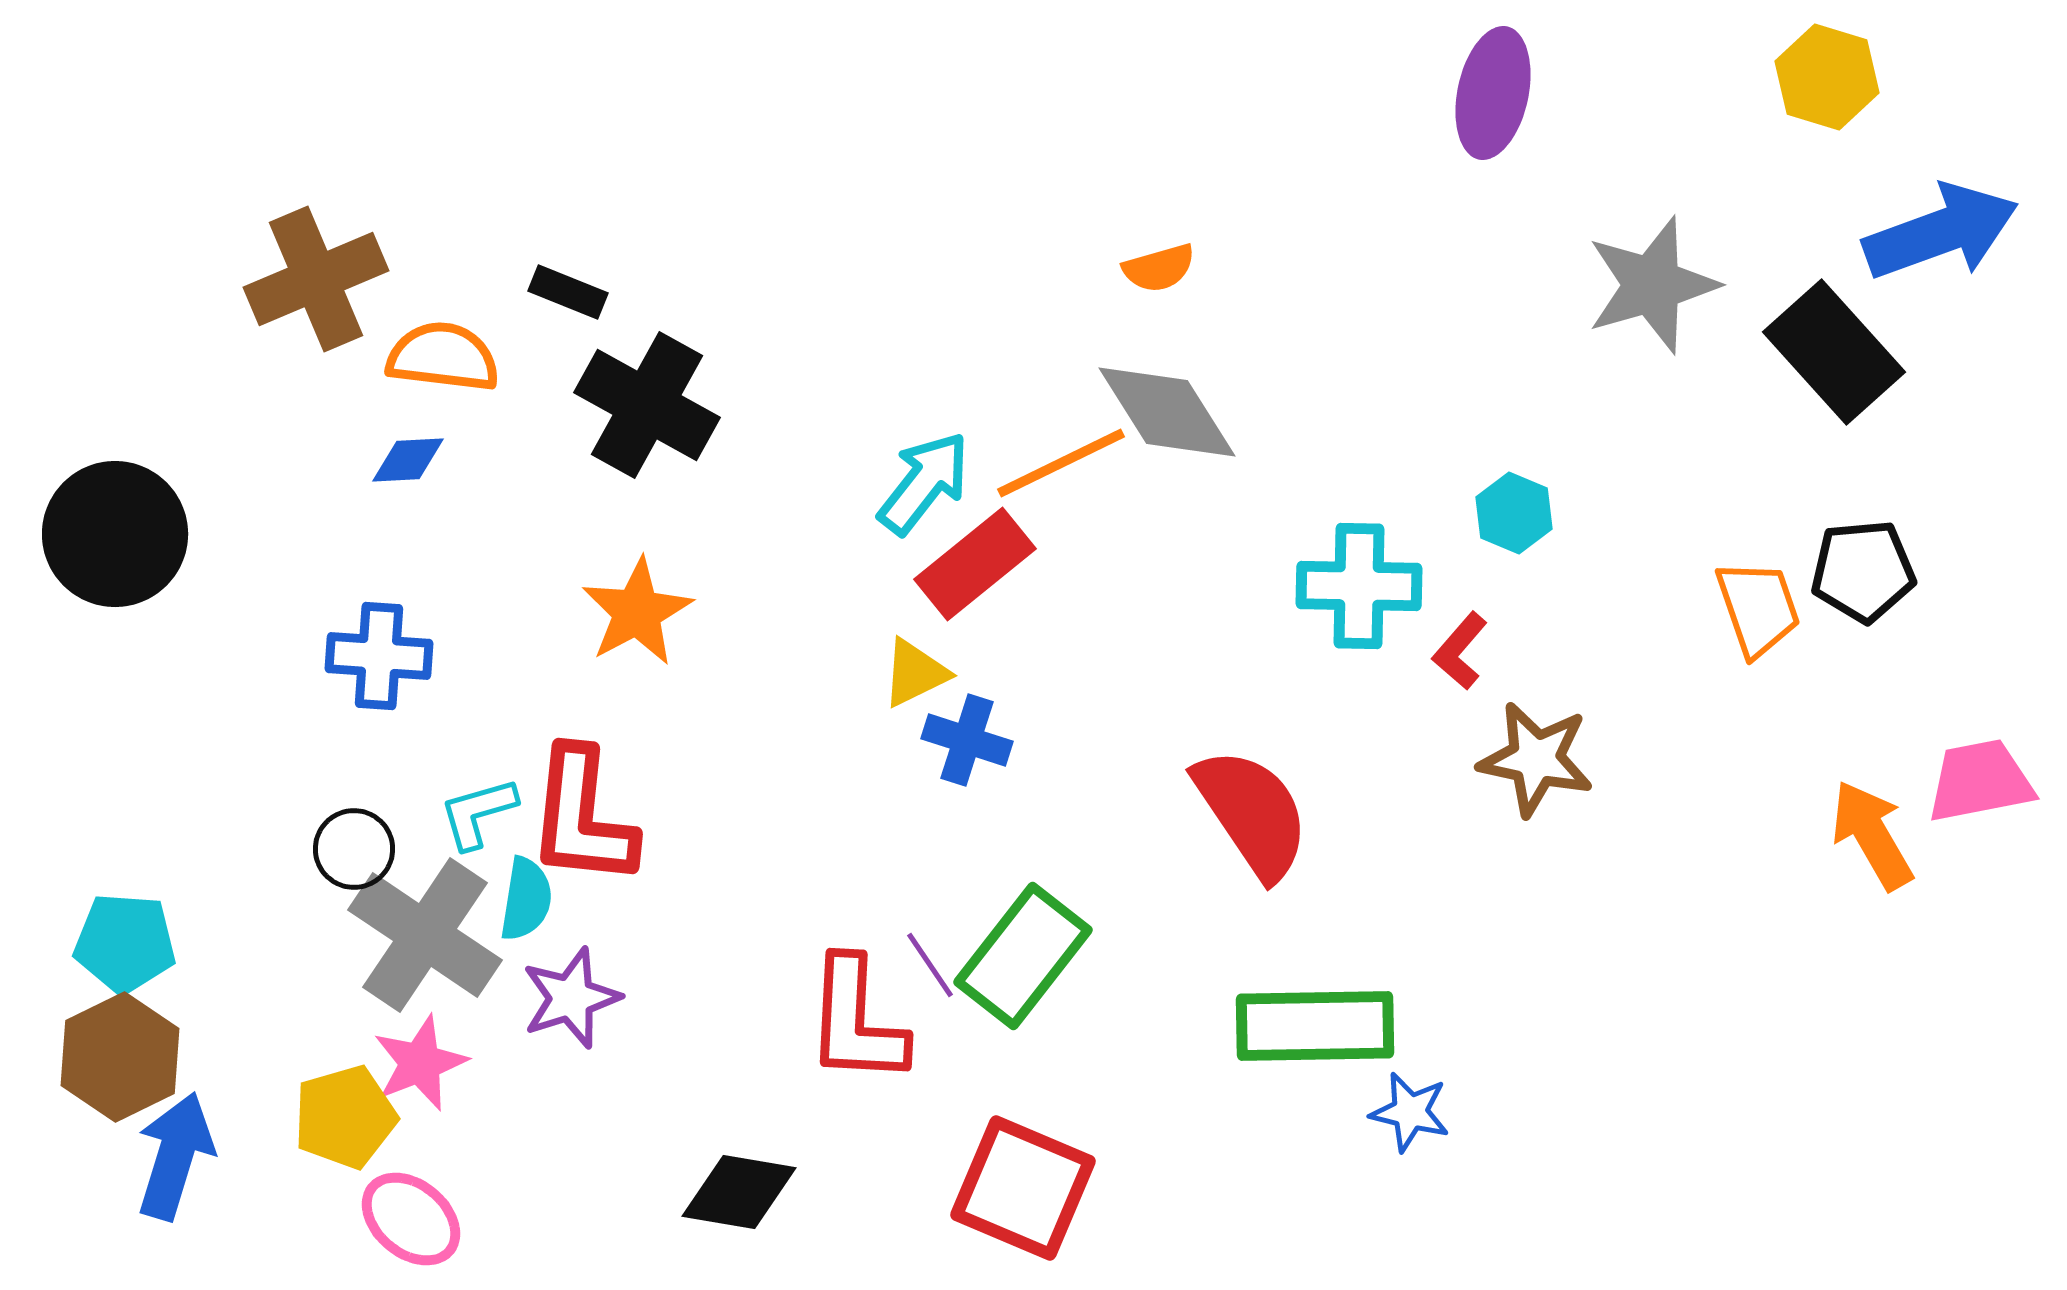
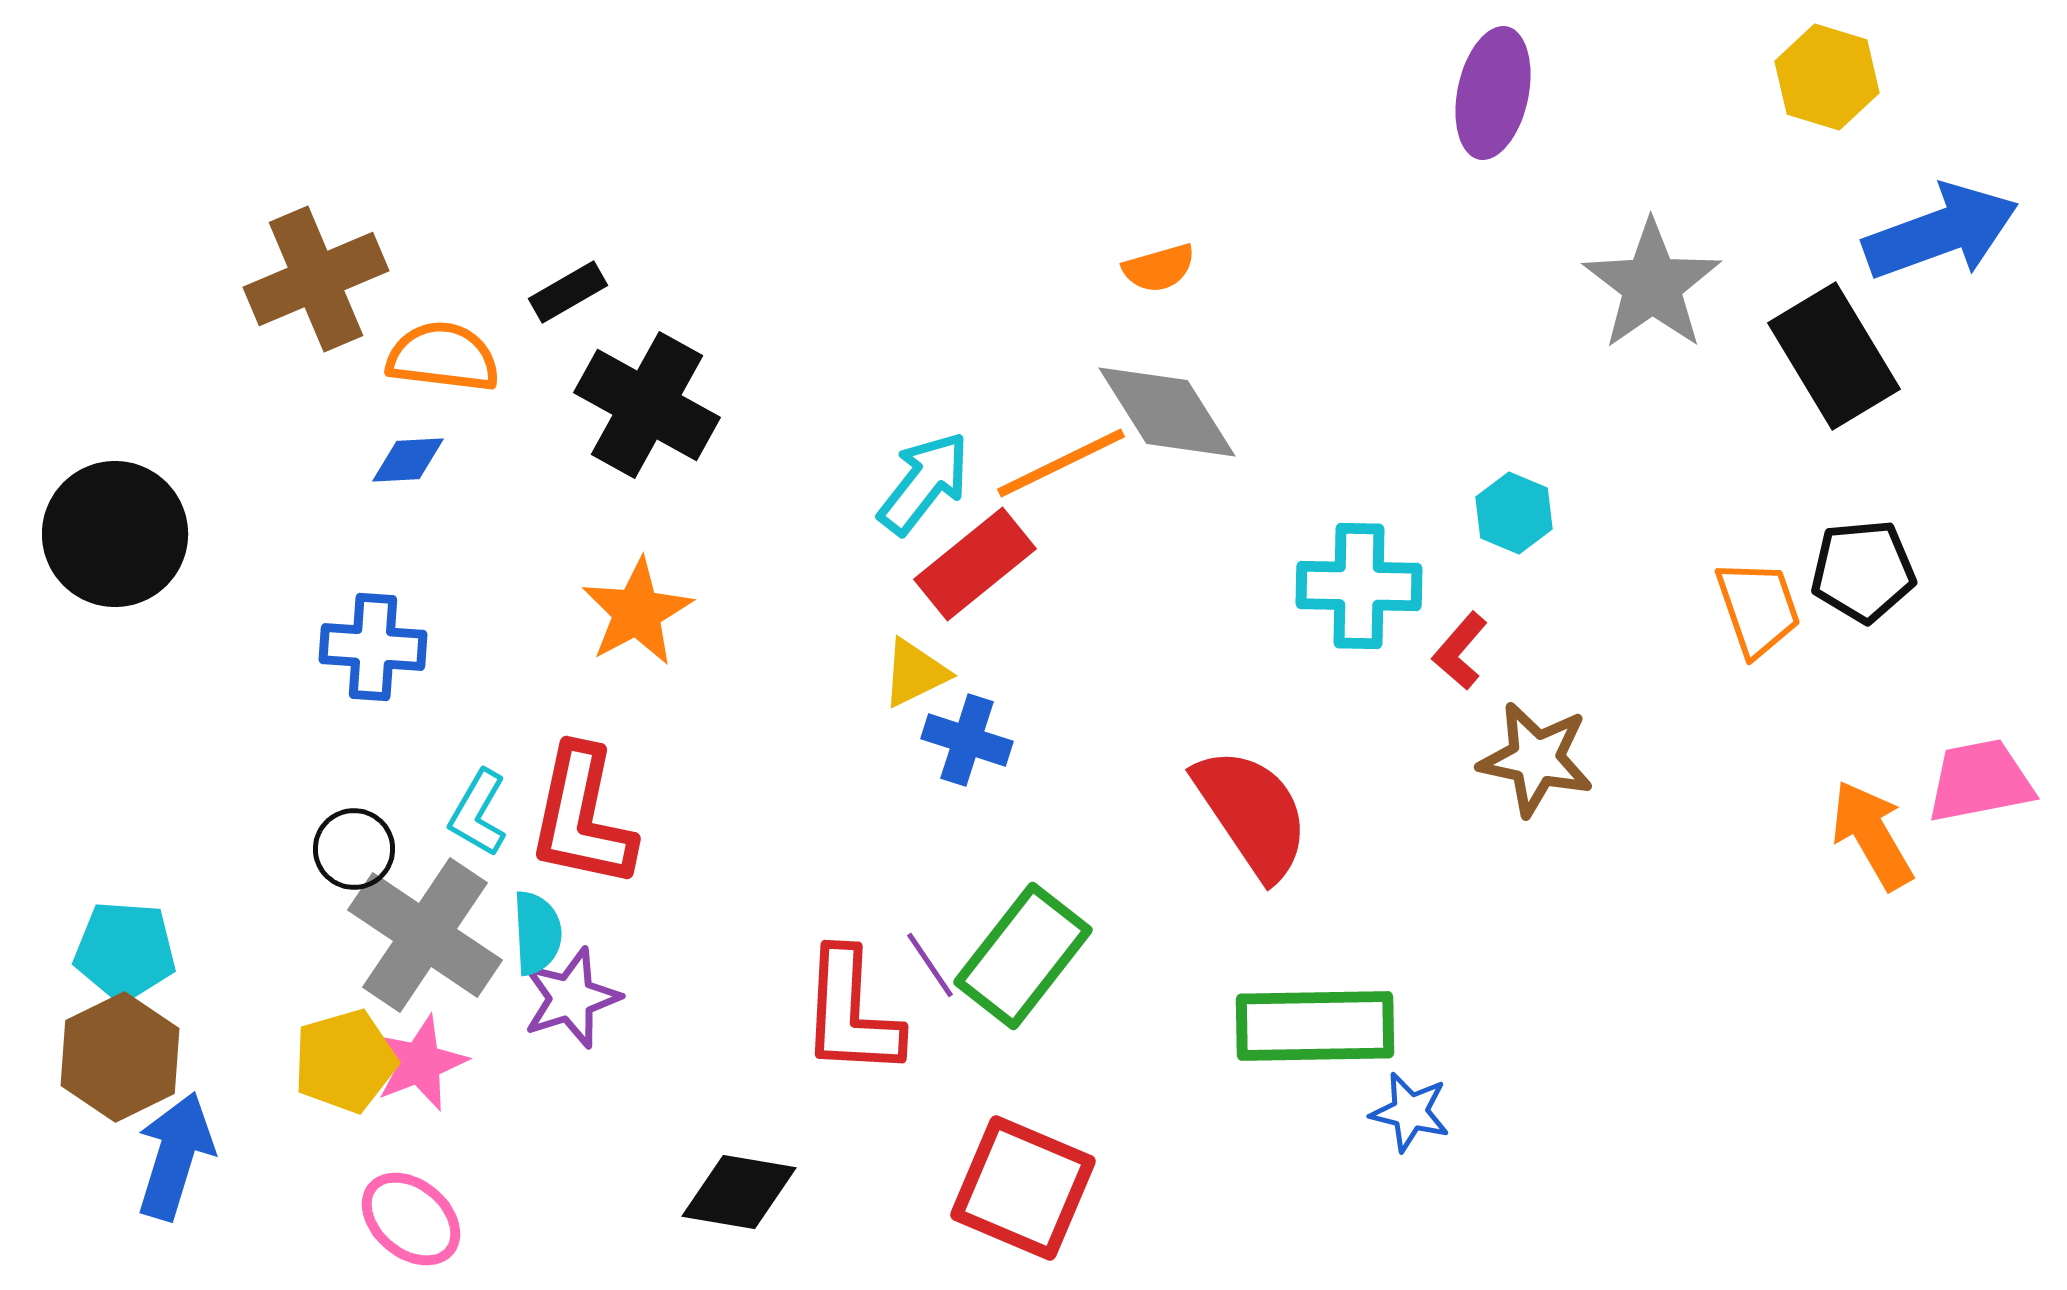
gray star at (1652, 285): rotated 19 degrees counterclockwise
black rectangle at (568, 292): rotated 52 degrees counterclockwise
black rectangle at (1834, 352): moved 4 px down; rotated 11 degrees clockwise
blue cross at (379, 656): moved 6 px left, 9 px up
cyan L-shape at (478, 813): rotated 44 degrees counterclockwise
red L-shape at (582, 817): rotated 6 degrees clockwise
cyan semicircle at (526, 899): moved 11 px right, 34 px down; rotated 12 degrees counterclockwise
cyan pentagon at (125, 943): moved 8 px down
red L-shape at (856, 1021): moved 5 px left, 8 px up
yellow pentagon at (345, 1117): moved 56 px up
